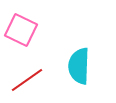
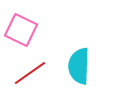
red line: moved 3 px right, 7 px up
